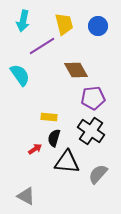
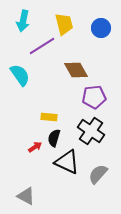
blue circle: moved 3 px right, 2 px down
purple pentagon: moved 1 px right, 1 px up
red arrow: moved 2 px up
black triangle: rotated 20 degrees clockwise
